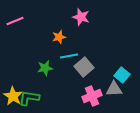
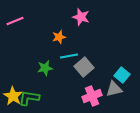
gray triangle: rotated 12 degrees counterclockwise
